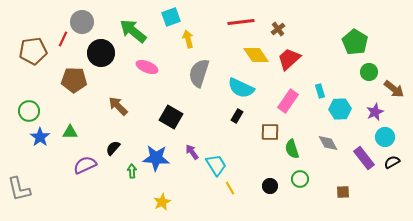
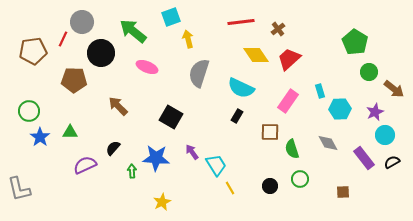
cyan circle at (385, 137): moved 2 px up
